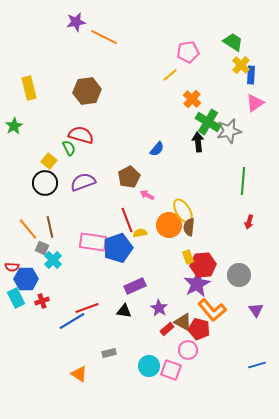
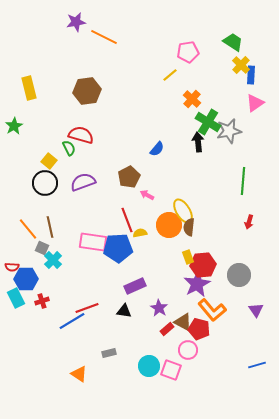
blue pentagon at (118, 248): rotated 16 degrees clockwise
